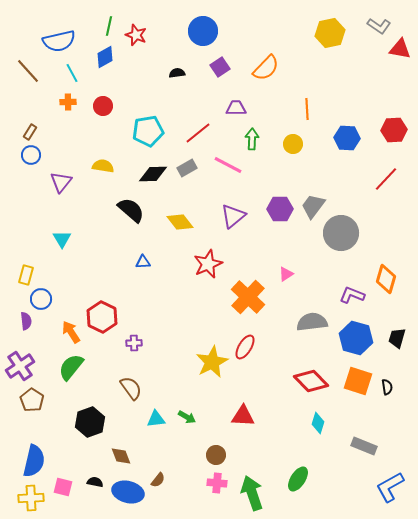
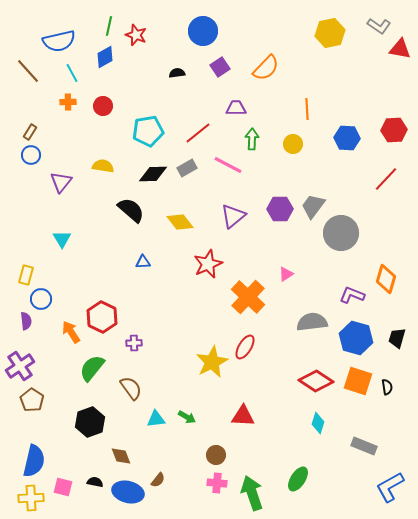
green semicircle at (71, 367): moved 21 px right, 1 px down
red diamond at (311, 381): moved 5 px right; rotated 12 degrees counterclockwise
